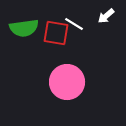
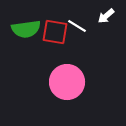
white line: moved 3 px right, 2 px down
green semicircle: moved 2 px right, 1 px down
red square: moved 1 px left, 1 px up
